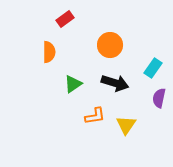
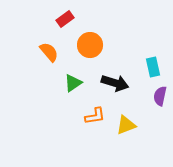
orange circle: moved 20 px left
orange semicircle: rotated 40 degrees counterclockwise
cyan rectangle: moved 1 px up; rotated 48 degrees counterclockwise
green triangle: moved 1 px up
purple semicircle: moved 1 px right, 2 px up
yellow triangle: rotated 35 degrees clockwise
